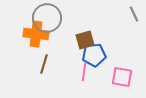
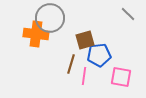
gray line: moved 6 px left; rotated 21 degrees counterclockwise
gray circle: moved 3 px right
blue pentagon: moved 5 px right
brown line: moved 27 px right
pink line: moved 4 px down
pink square: moved 1 px left
